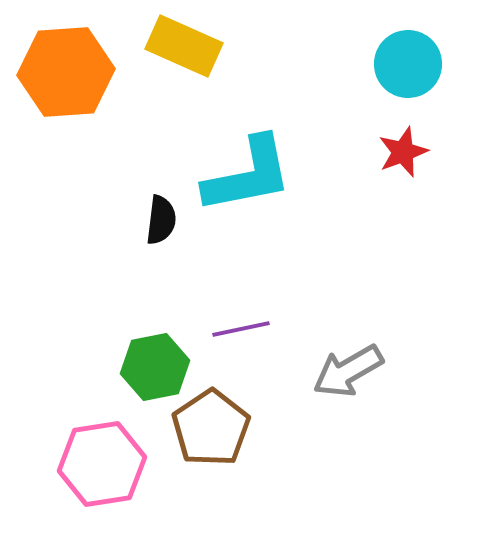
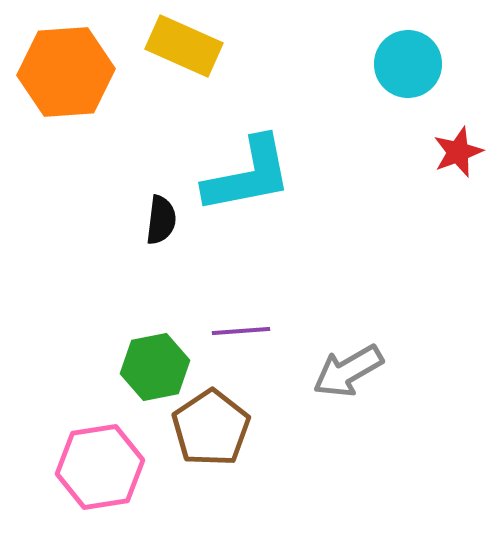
red star: moved 55 px right
purple line: moved 2 px down; rotated 8 degrees clockwise
pink hexagon: moved 2 px left, 3 px down
